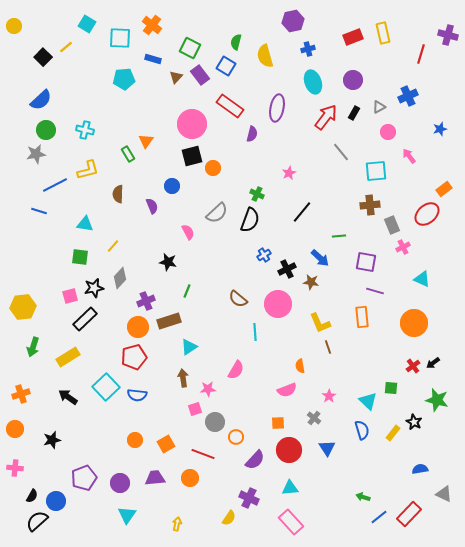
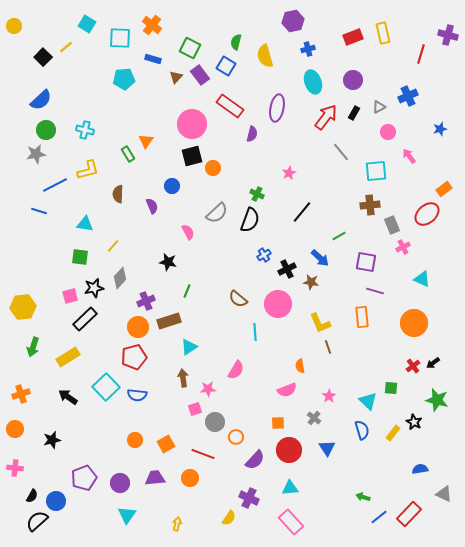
green line at (339, 236): rotated 24 degrees counterclockwise
